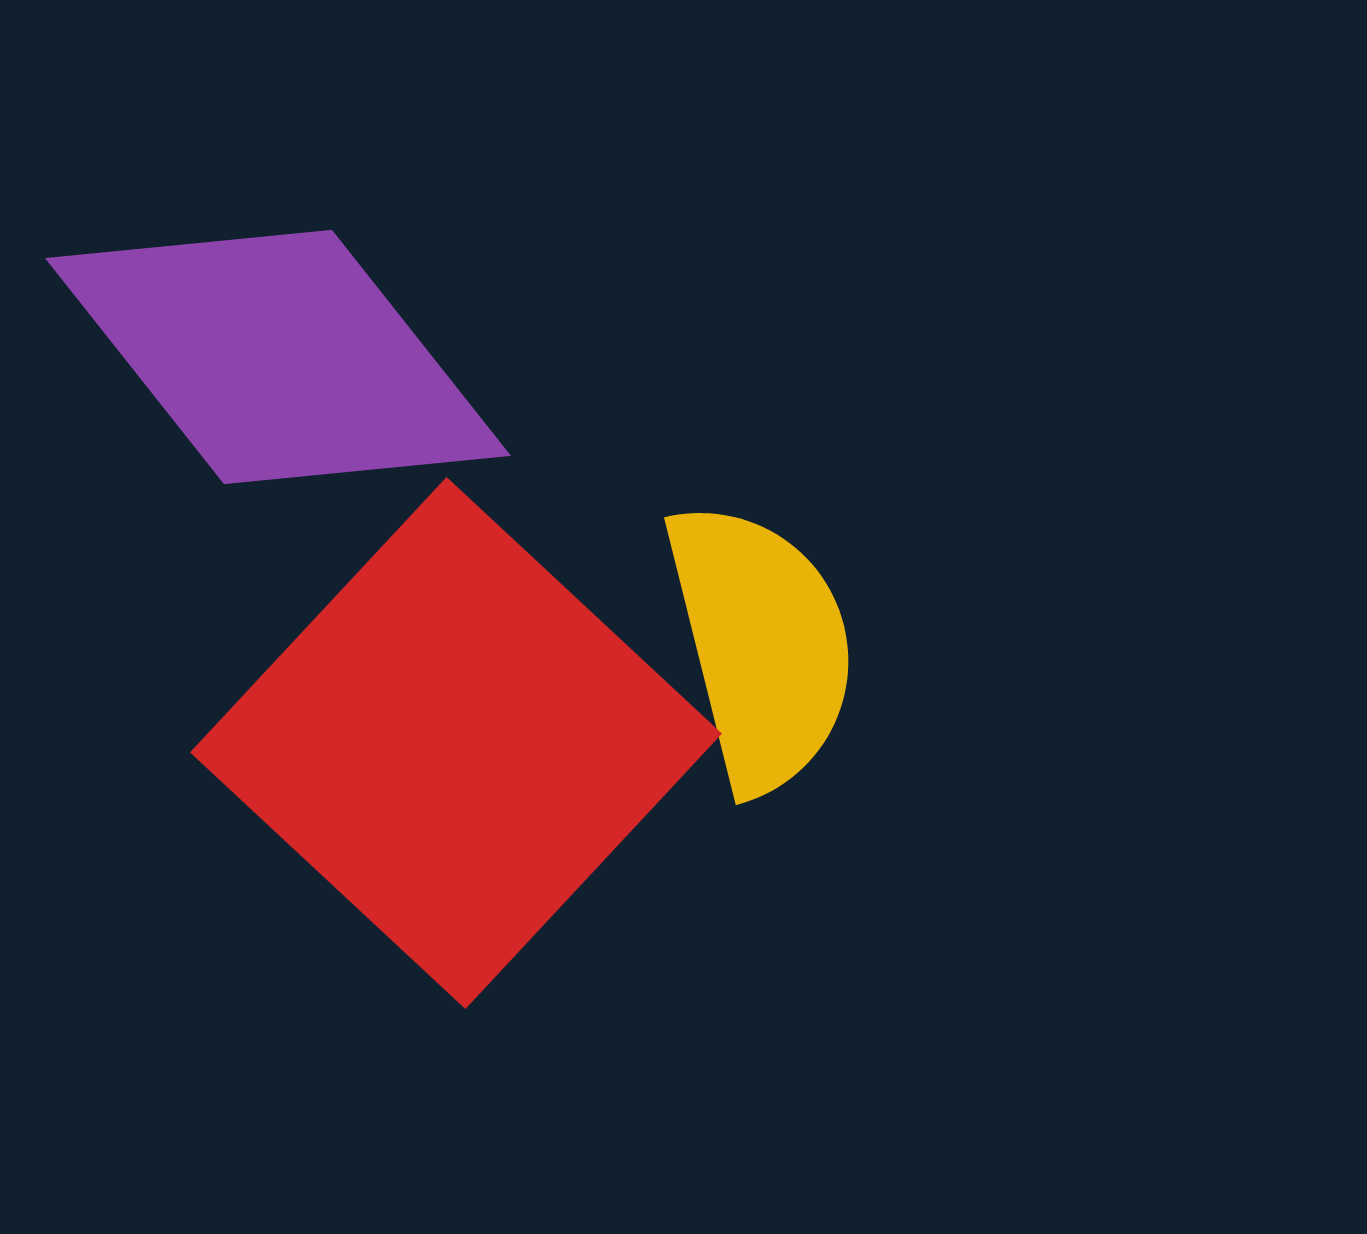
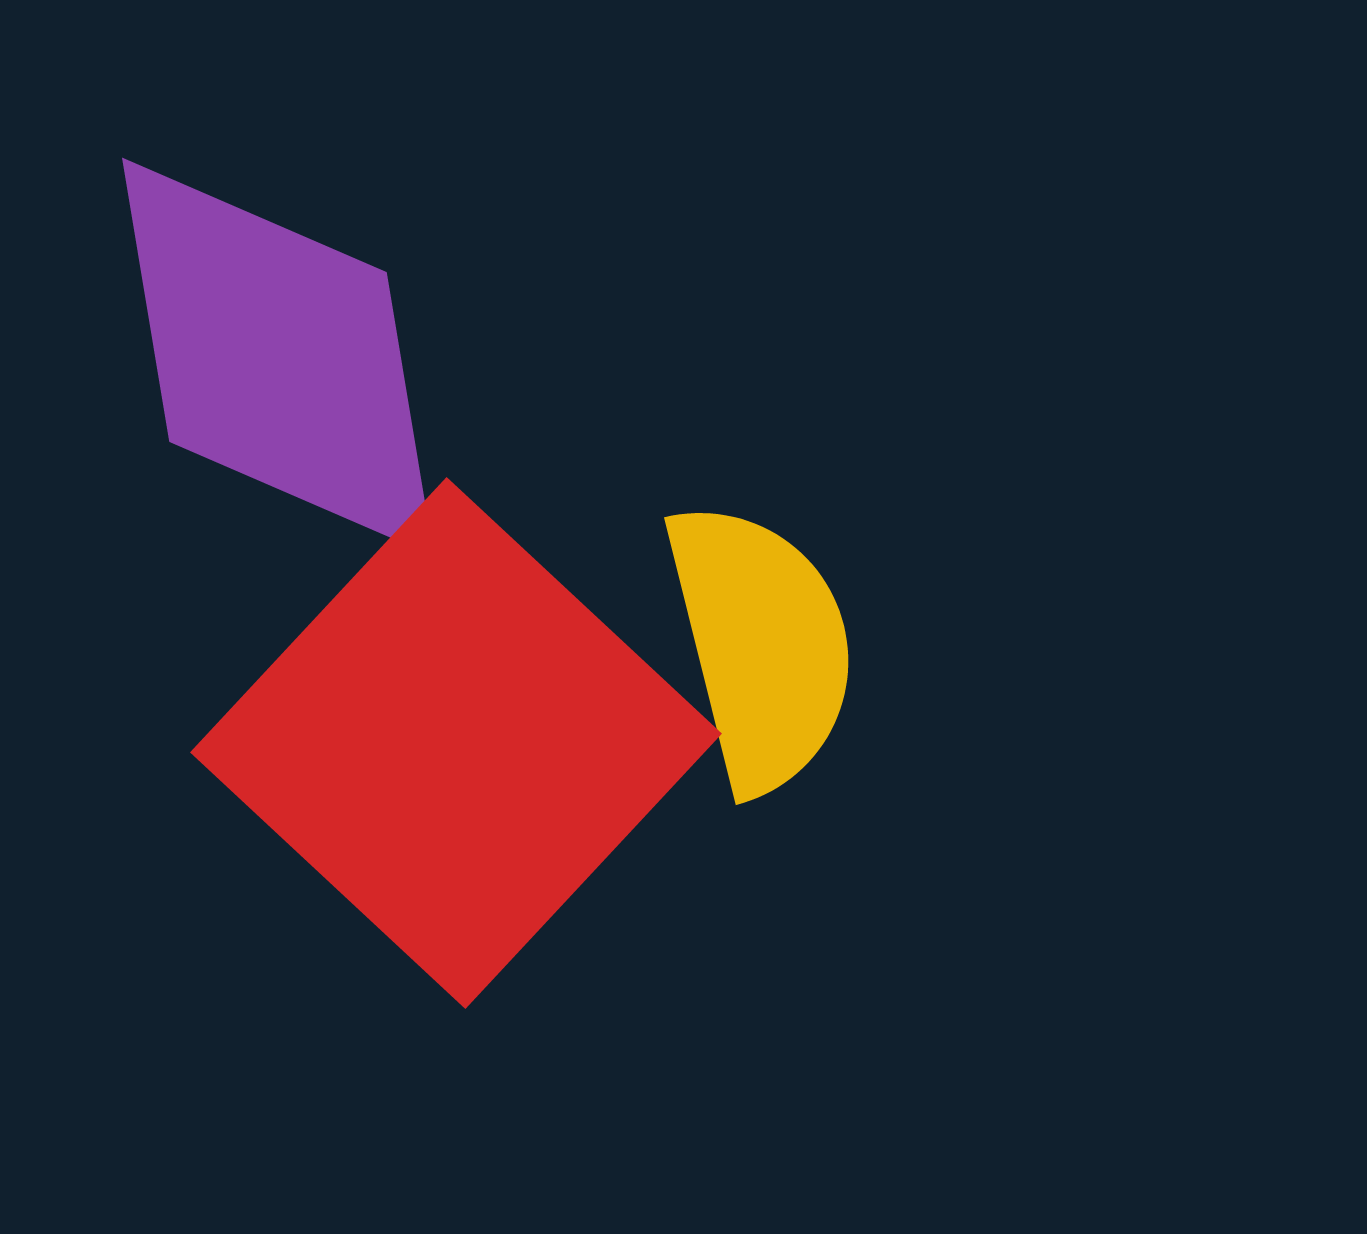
purple diamond: rotated 29 degrees clockwise
